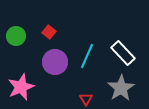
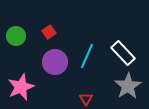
red square: rotated 16 degrees clockwise
gray star: moved 7 px right, 2 px up
